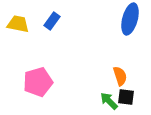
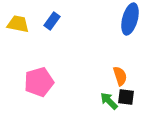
pink pentagon: moved 1 px right
